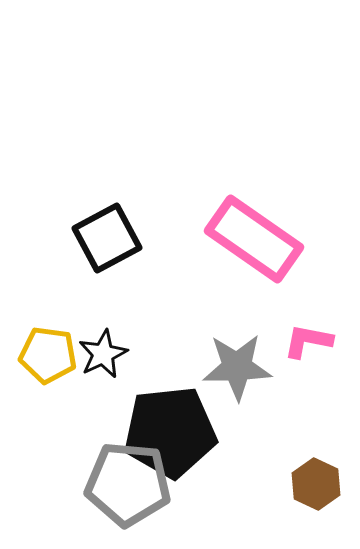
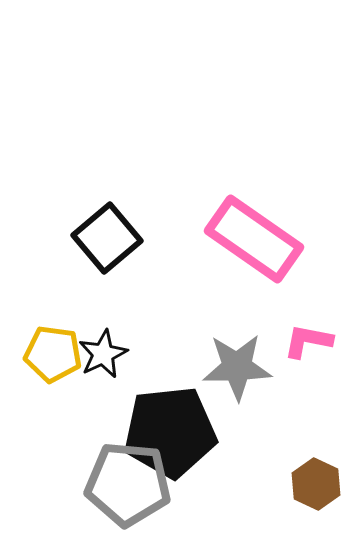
black square: rotated 12 degrees counterclockwise
yellow pentagon: moved 5 px right, 1 px up
